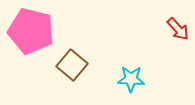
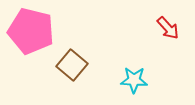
red arrow: moved 10 px left, 1 px up
cyan star: moved 3 px right, 1 px down
